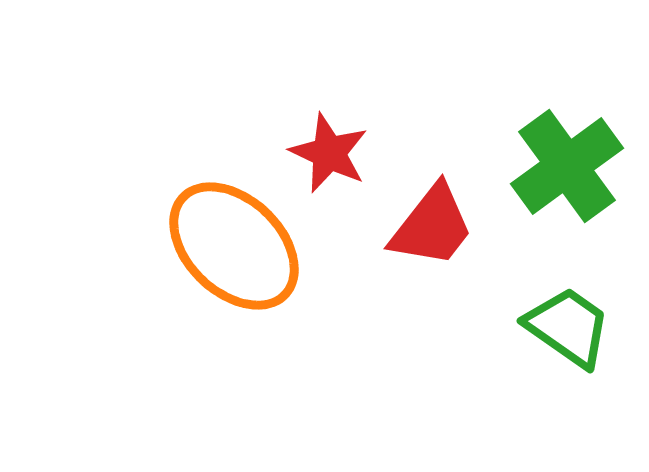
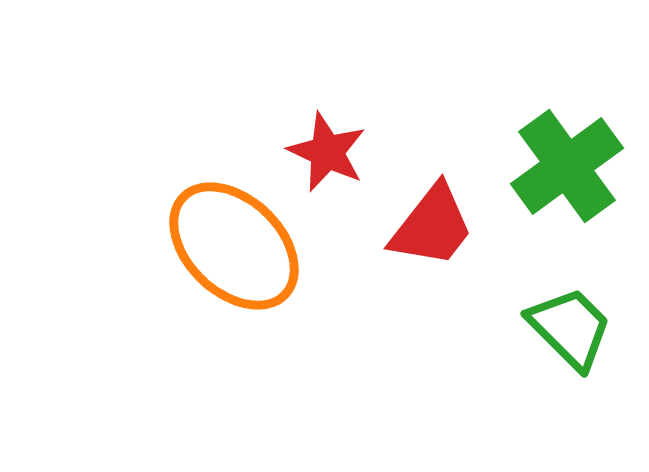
red star: moved 2 px left, 1 px up
green trapezoid: moved 2 px right, 1 px down; rotated 10 degrees clockwise
